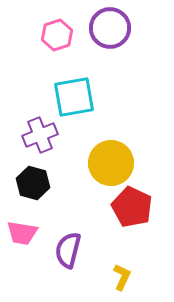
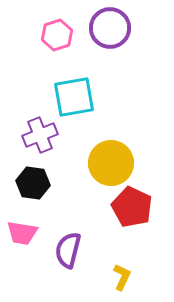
black hexagon: rotated 8 degrees counterclockwise
